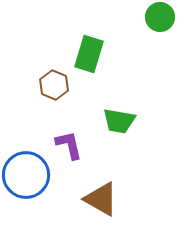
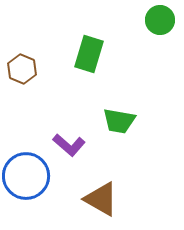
green circle: moved 3 px down
brown hexagon: moved 32 px left, 16 px up
purple L-shape: rotated 144 degrees clockwise
blue circle: moved 1 px down
